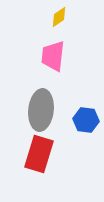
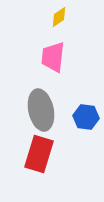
pink trapezoid: moved 1 px down
gray ellipse: rotated 18 degrees counterclockwise
blue hexagon: moved 3 px up
